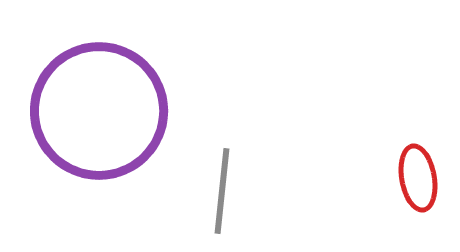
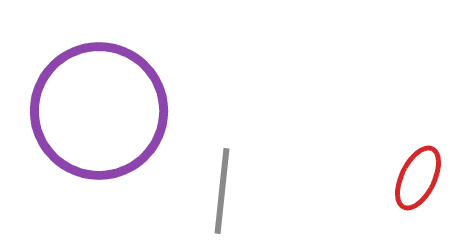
red ellipse: rotated 36 degrees clockwise
